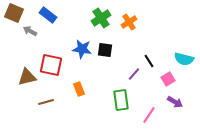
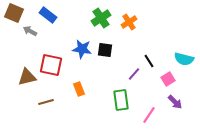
purple arrow: rotated 14 degrees clockwise
